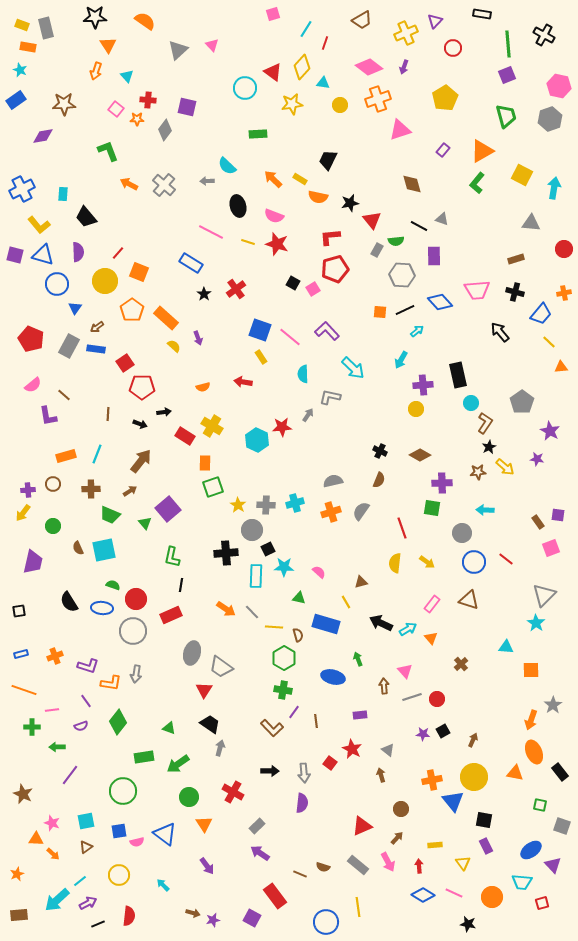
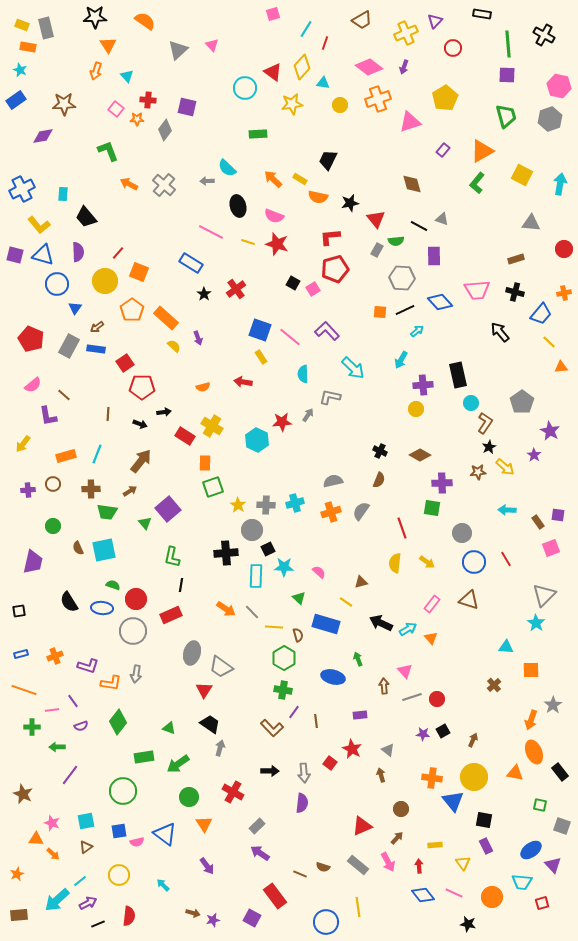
purple square at (507, 75): rotated 24 degrees clockwise
pink triangle at (400, 130): moved 10 px right, 8 px up
cyan semicircle at (227, 166): moved 2 px down
cyan arrow at (554, 188): moved 6 px right, 4 px up
red triangle at (372, 220): moved 4 px right, 1 px up
gray hexagon at (402, 275): moved 3 px down
red star at (282, 427): moved 5 px up
purple star at (537, 459): moved 3 px left, 4 px up; rotated 24 degrees clockwise
cyan arrow at (485, 510): moved 22 px right
yellow arrow at (23, 513): moved 69 px up
green trapezoid at (110, 515): moved 3 px left, 3 px up; rotated 15 degrees counterclockwise
red line at (506, 559): rotated 21 degrees clockwise
green triangle at (299, 598): rotated 32 degrees clockwise
yellow line at (346, 602): rotated 24 degrees counterclockwise
brown cross at (461, 664): moved 33 px right, 21 px down
purple line at (86, 701): moved 13 px left
orange cross at (432, 780): moved 2 px up; rotated 18 degrees clockwise
blue diamond at (423, 895): rotated 20 degrees clockwise
